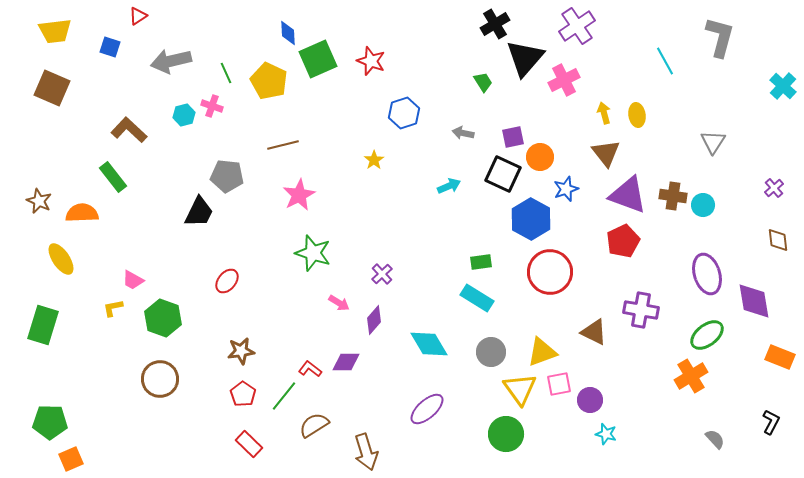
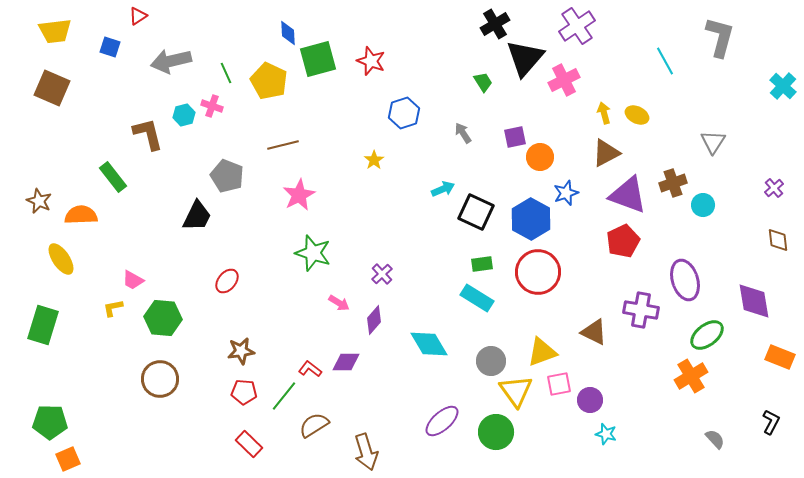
green square at (318, 59): rotated 9 degrees clockwise
yellow ellipse at (637, 115): rotated 55 degrees counterclockwise
brown L-shape at (129, 130): moved 19 px right, 4 px down; rotated 33 degrees clockwise
gray arrow at (463, 133): rotated 45 degrees clockwise
purple square at (513, 137): moved 2 px right
brown triangle at (606, 153): rotated 40 degrees clockwise
black square at (503, 174): moved 27 px left, 38 px down
gray pentagon at (227, 176): rotated 16 degrees clockwise
cyan arrow at (449, 186): moved 6 px left, 3 px down
blue star at (566, 189): moved 4 px down
brown cross at (673, 196): moved 13 px up; rotated 28 degrees counterclockwise
black trapezoid at (199, 212): moved 2 px left, 4 px down
orange semicircle at (82, 213): moved 1 px left, 2 px down
green rectangle at (481, 262): moved 1 px right, 2 px down
red circle at (550, 272): moved 12 px left
purple ellipse at (707, 274): moved 22 px left, 6 px down
green hexagon at (163, 318): rotated 15 degrees counterclockwise
gray circle at (491, 352): moved 9 px down
yellow triangle at (520, 389): moved 4 px left, 2 px down
red pentagon at (243, 394): moved 1 px right, 2 px up; rotated 30 degrees counterclockwise
purple ellipse at (427, 409): moved 15 px right, 12 px down
green circle at (506, 434): moved 10 px left, 2 px up
orange square at (71, 459): moved 3 px left
